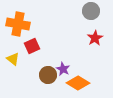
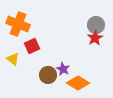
gray circle: moved 5 px right, 14 px down
orange cross: rotated 10 degrees clockwise
